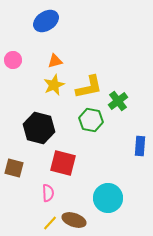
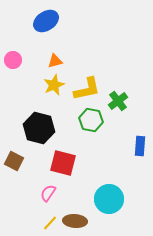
yellow L-shape: moved 2 px left, 2 px down
brown square: moved 7 px up; rotated 12 degrees clockwise
pink semicircle: rotated 144 degrees counterclockwise
cyan circle: moved 1 px right, 1 px down
brown ellipse: moved 1 px right, 1 px down; rotated 15 degrees counterclockwise
